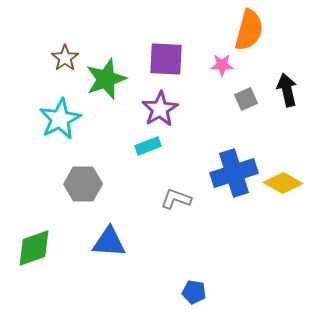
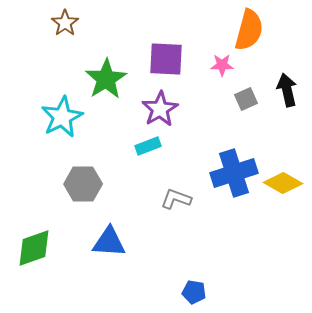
brown star: moved 35 px up
green star: rotated 12 degrees counterclockwise
cyan star: moved 2 px right, 2 px up
